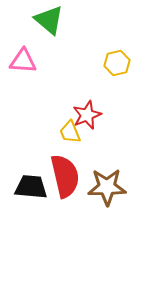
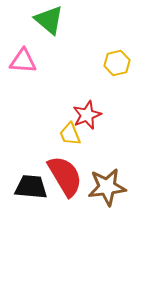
yellow trapezoid: moved 2 px down
red semicircle: rotated 18 degrees counterclockwise
brown star: rotated 6 degrees counterclockwise
